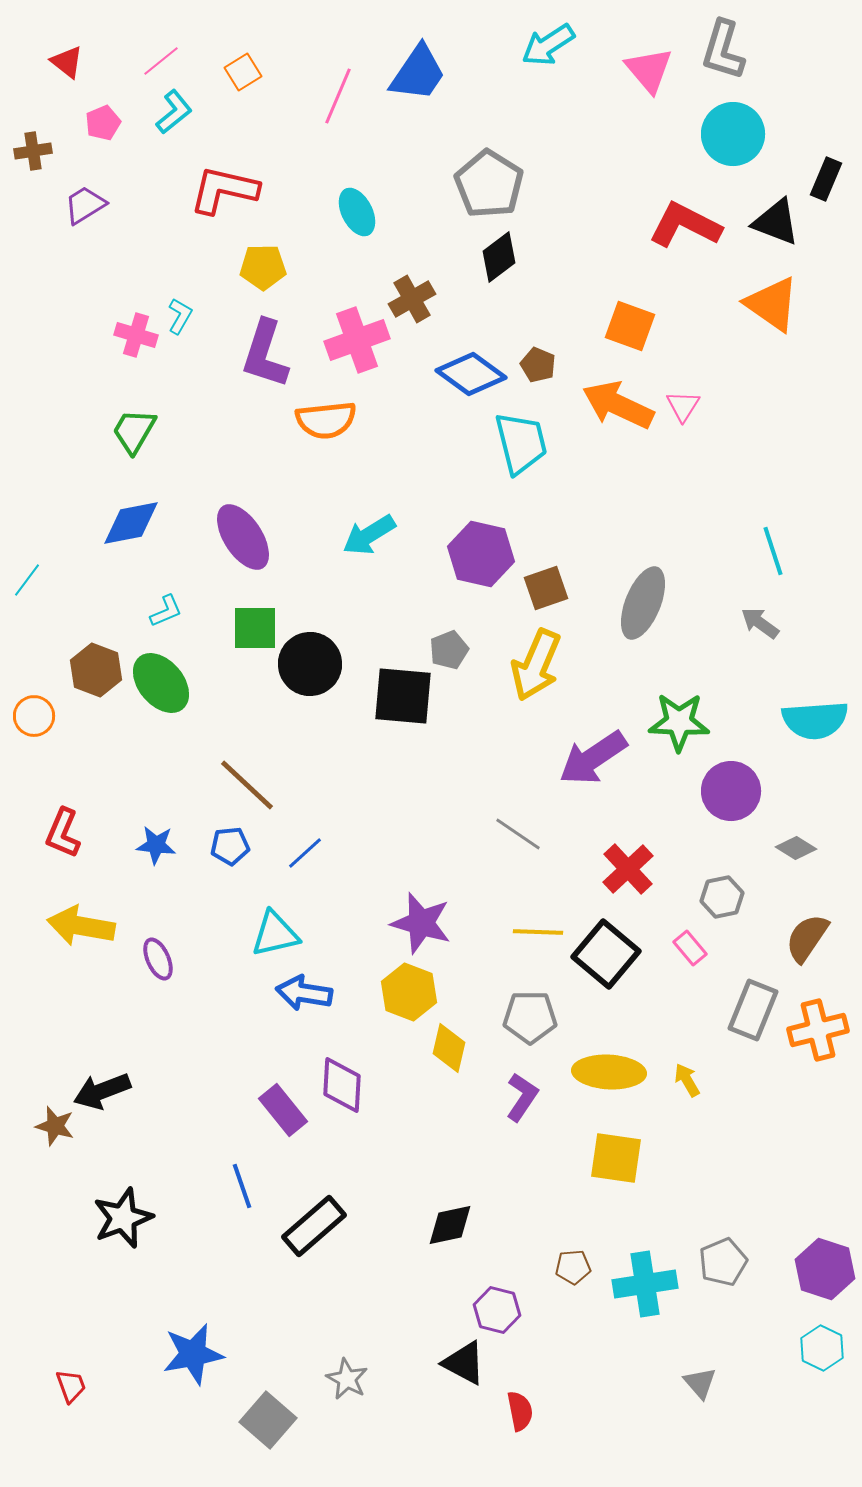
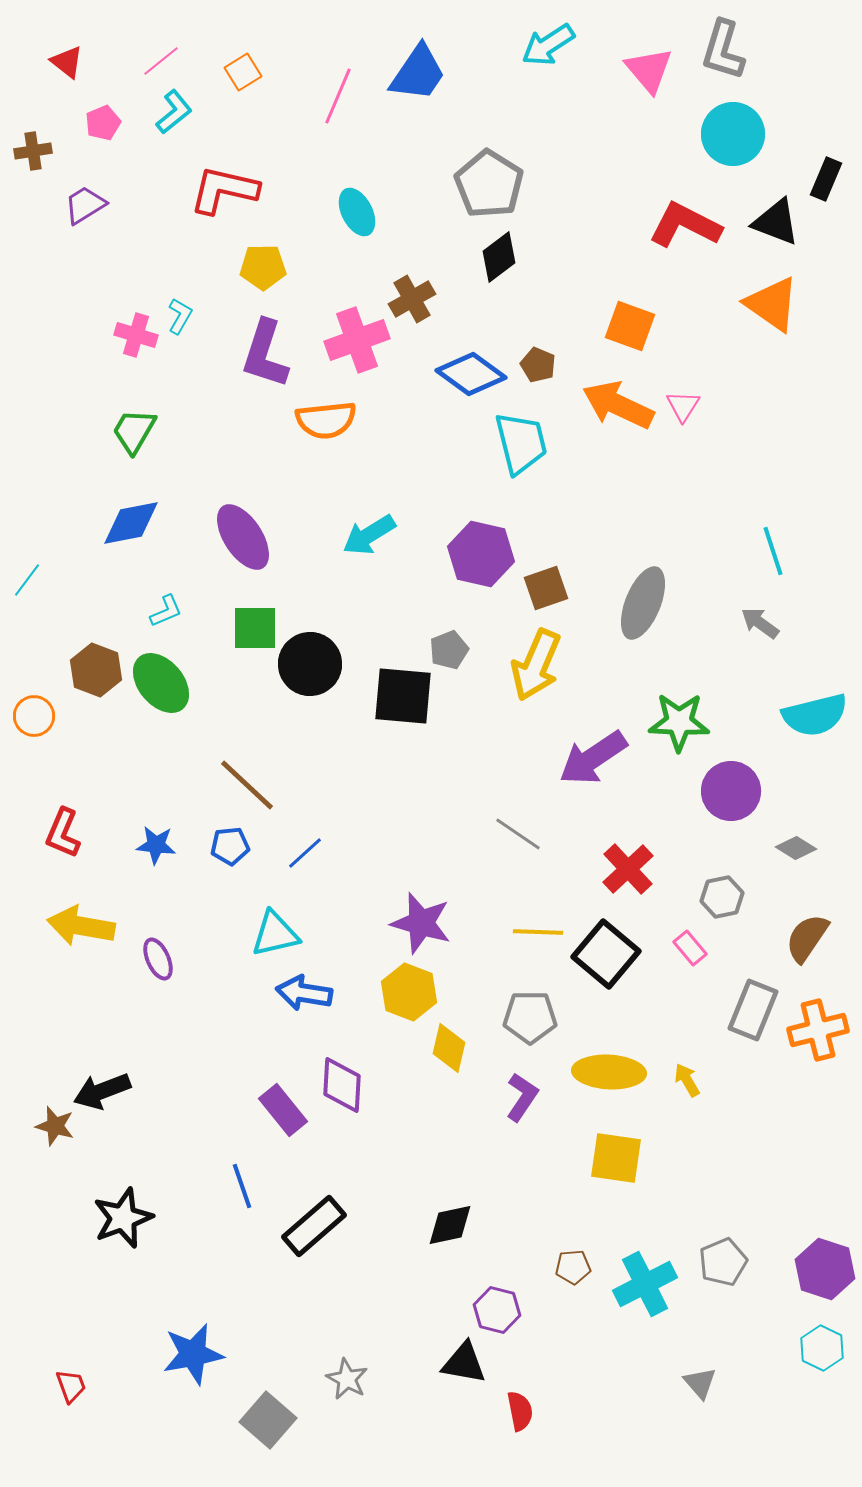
cyan semicircle at (815, 720): moved 5 px up; rotated 10 degrees counterclockwise
cyan cross at (645, 1284): rotated 18 degrees counterclockwise
black triangle at (464, 1363): rotated 18 degrees counterclockwise
